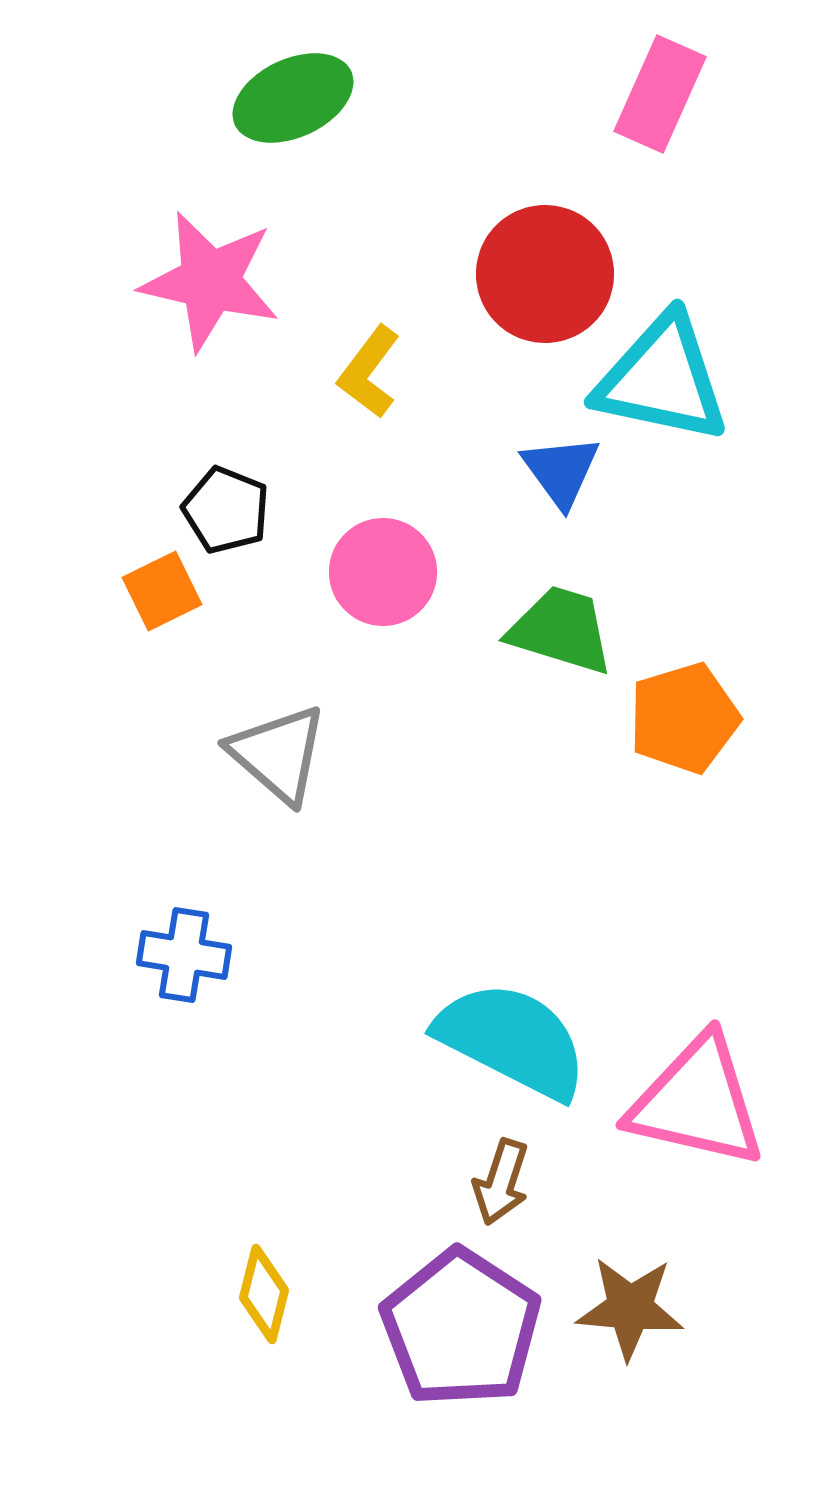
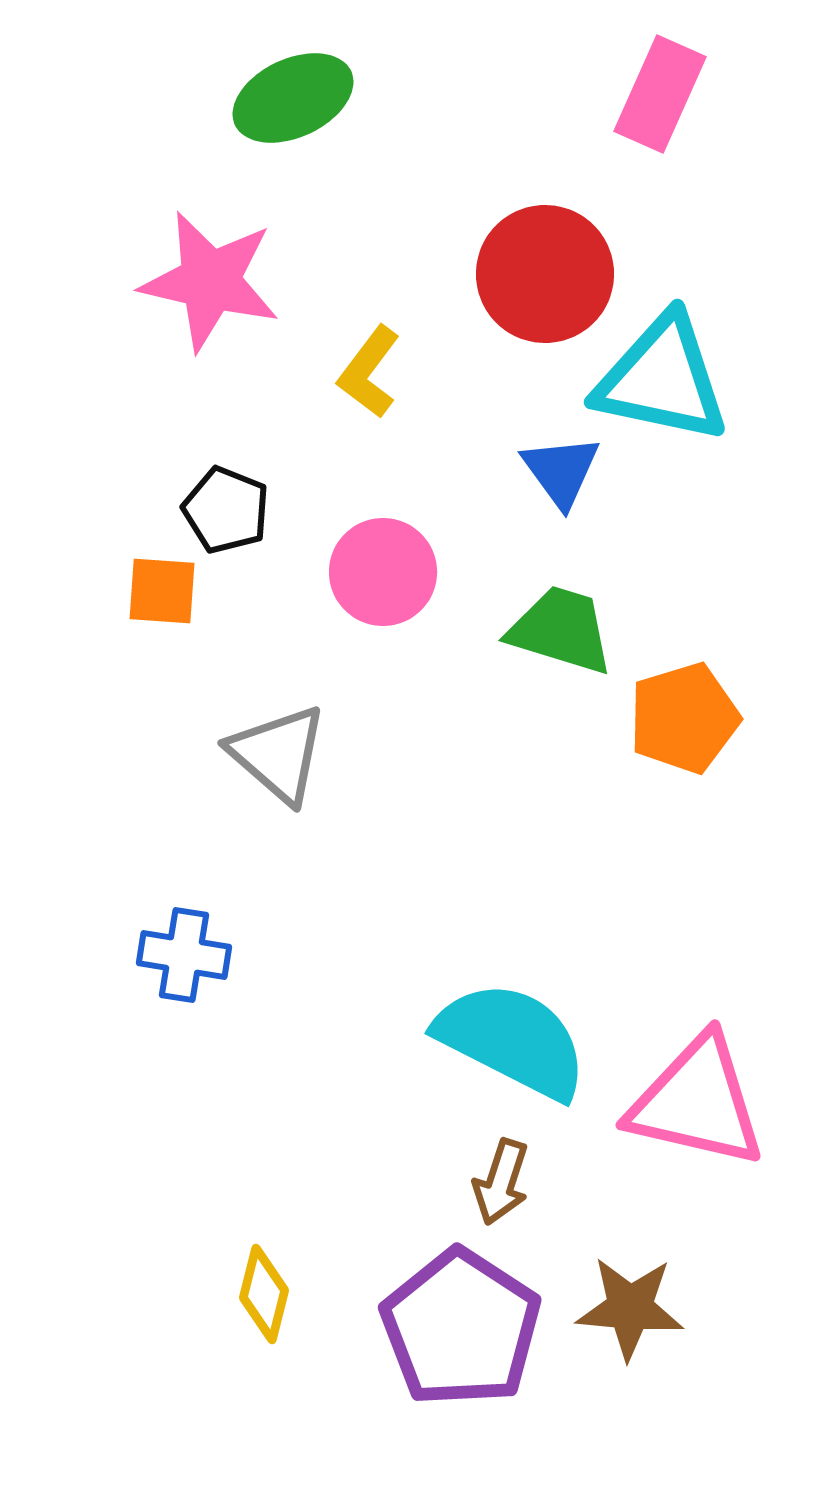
orange square: rotated 30 degrees clockwise
